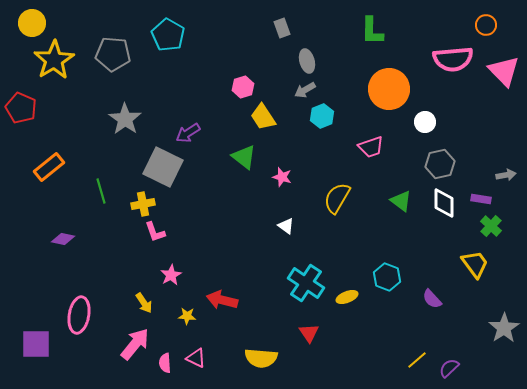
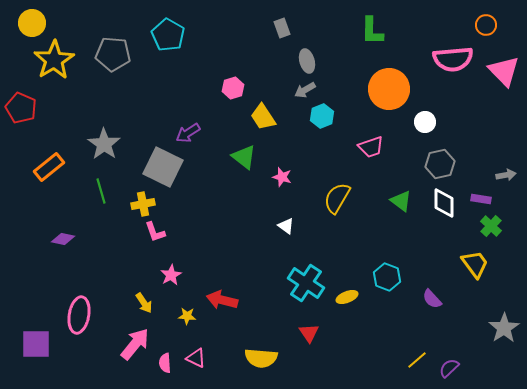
pink hexagon at (243, 87): moved 10 px left, 1 px down
gray star at (125, 119): moved 21 px left, 25 px down
